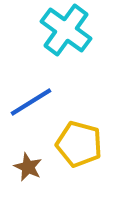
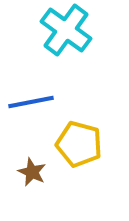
blue line: rotated 21 degrees clockwise
brown star: moved 4 px right, 5 px down
